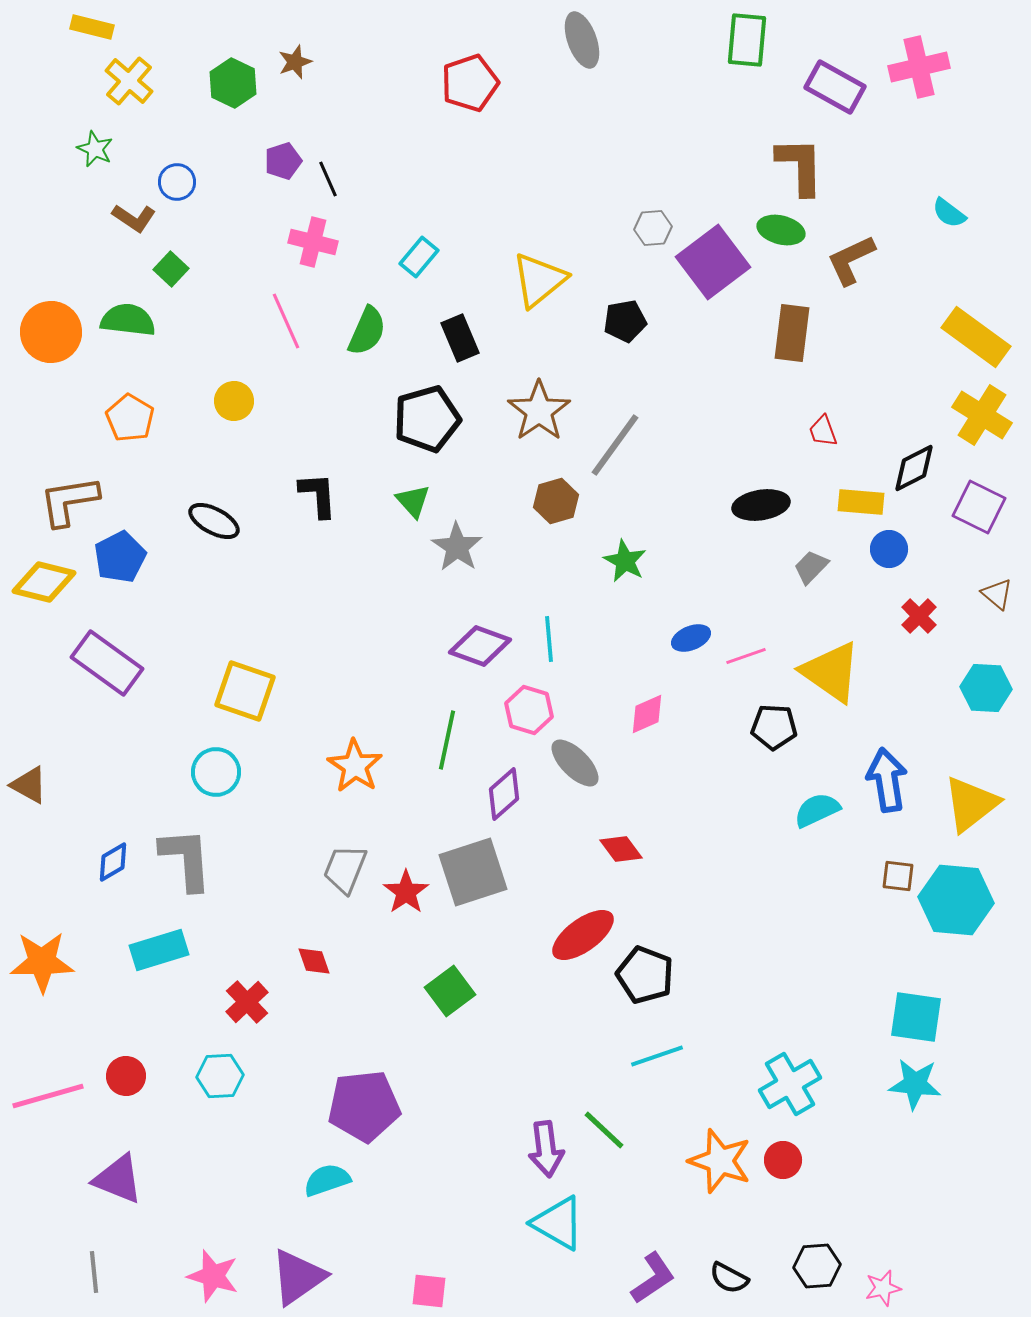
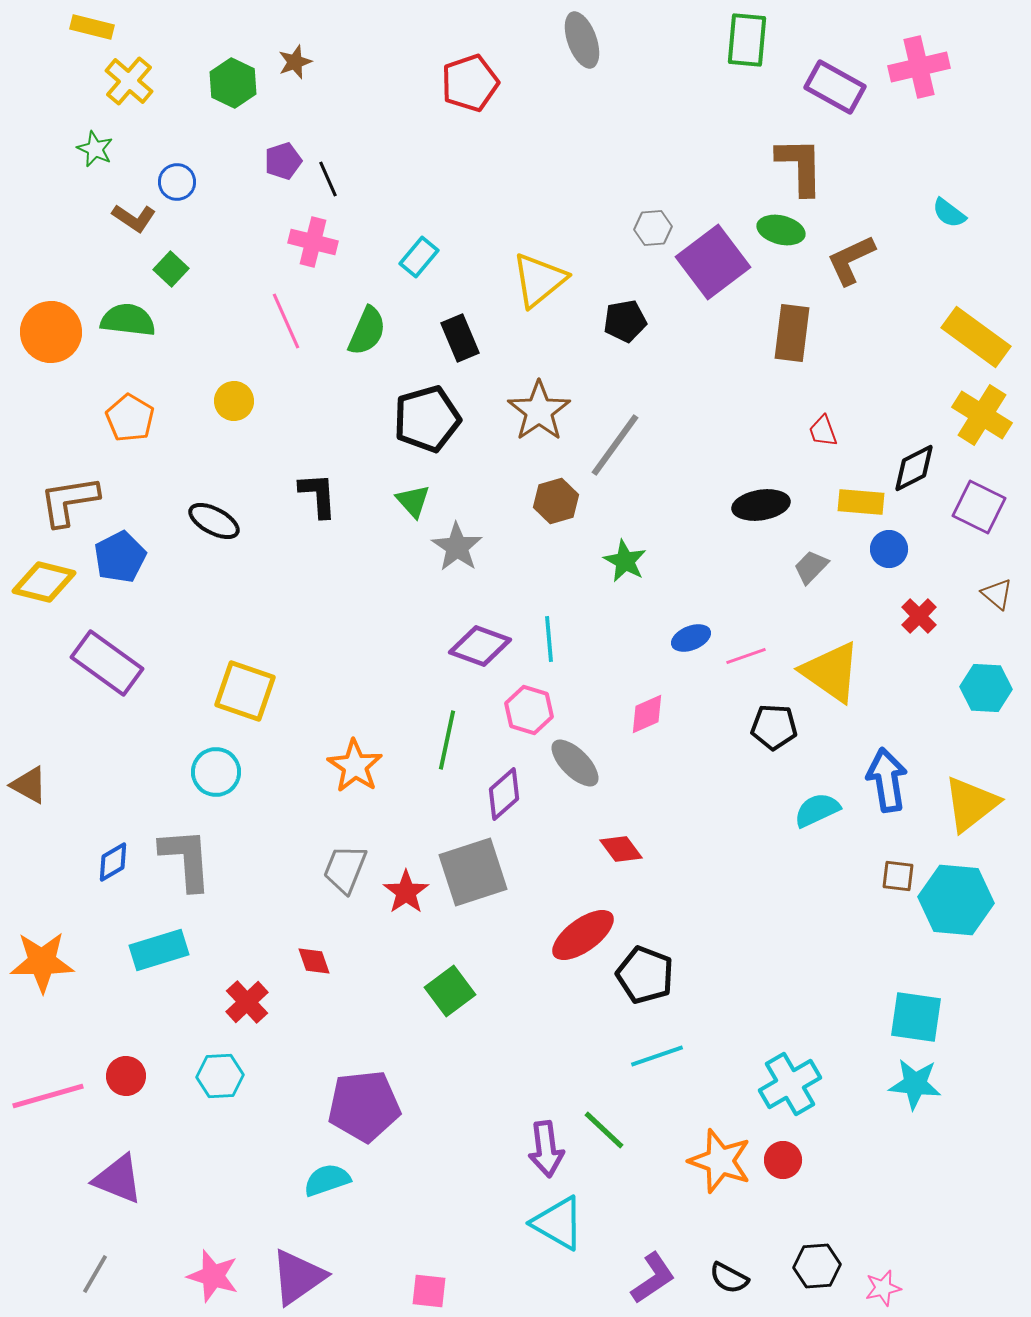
gray line at (94, 1272): moved 1 px right, 2 px down; rotated 36 degrees clockwise
